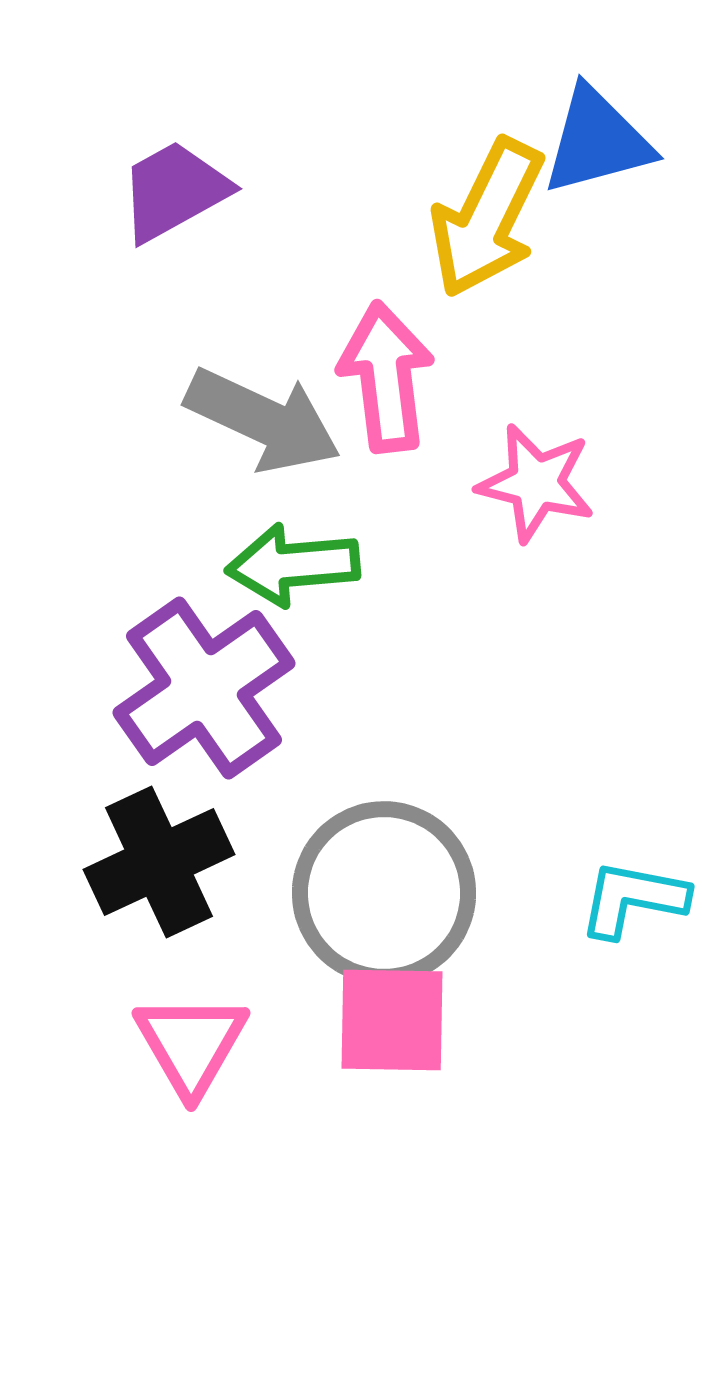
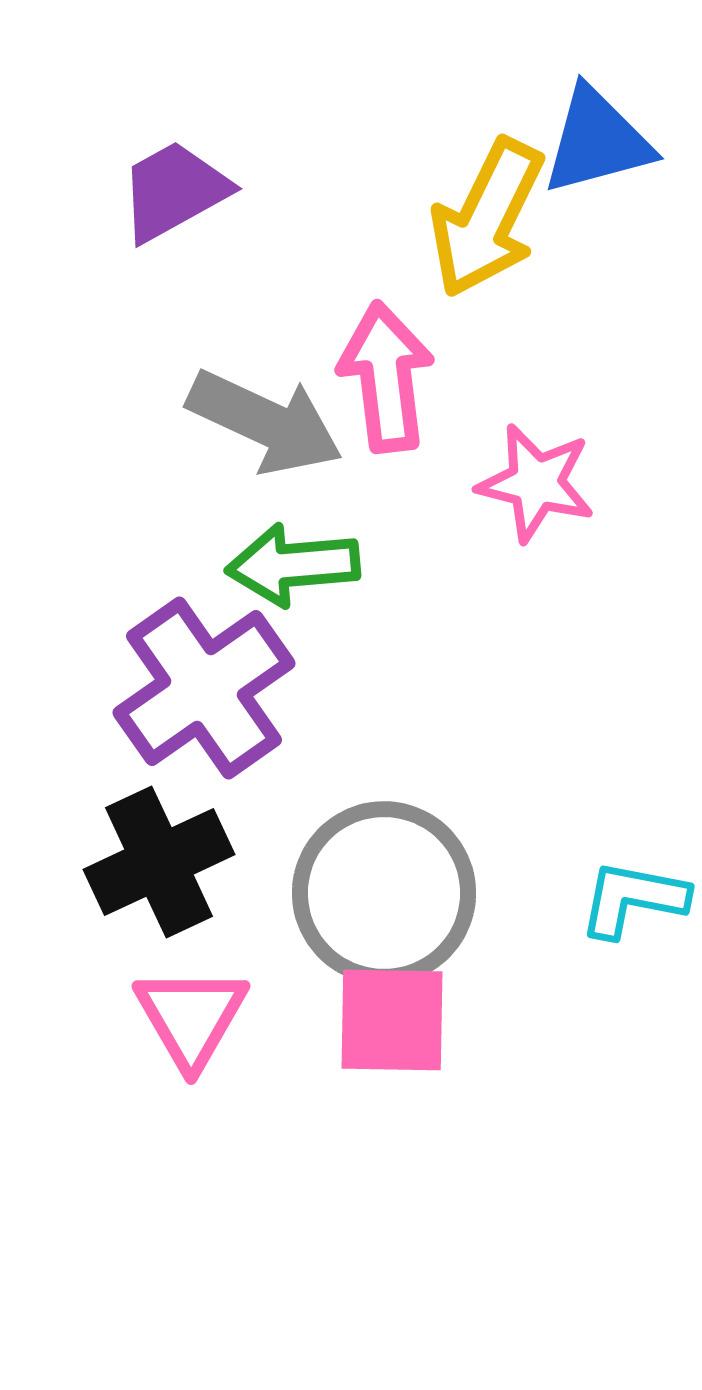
gray arrow: moved 2 px right, 2 px down
pink triangle: moved 27 px up
